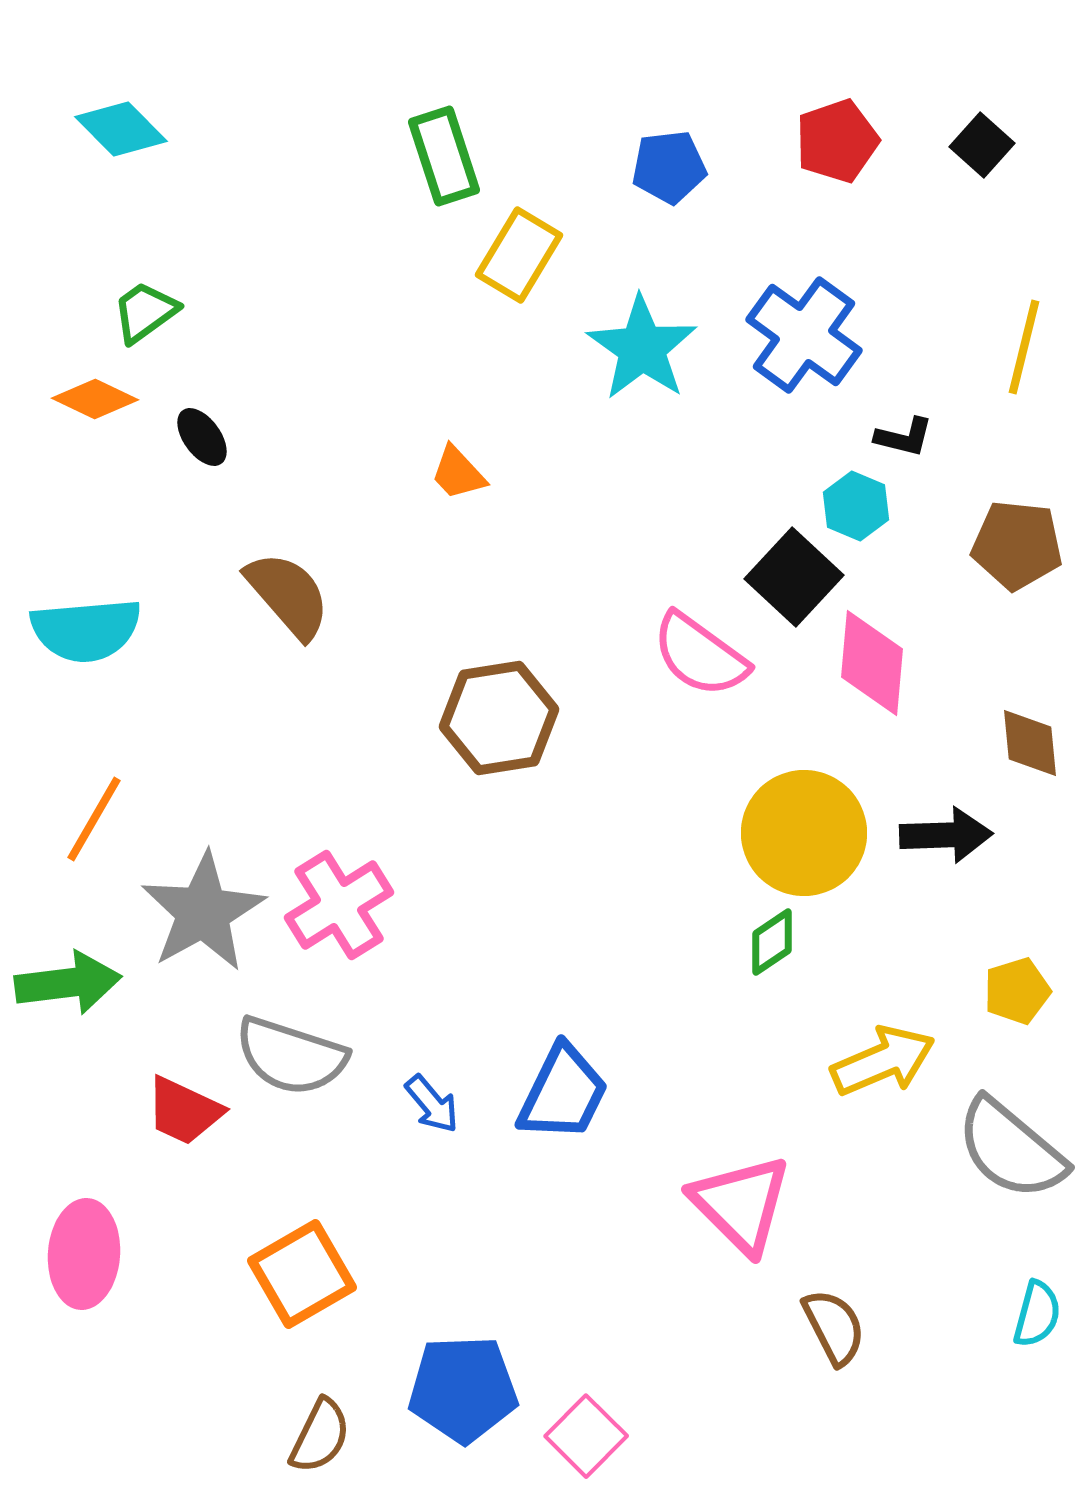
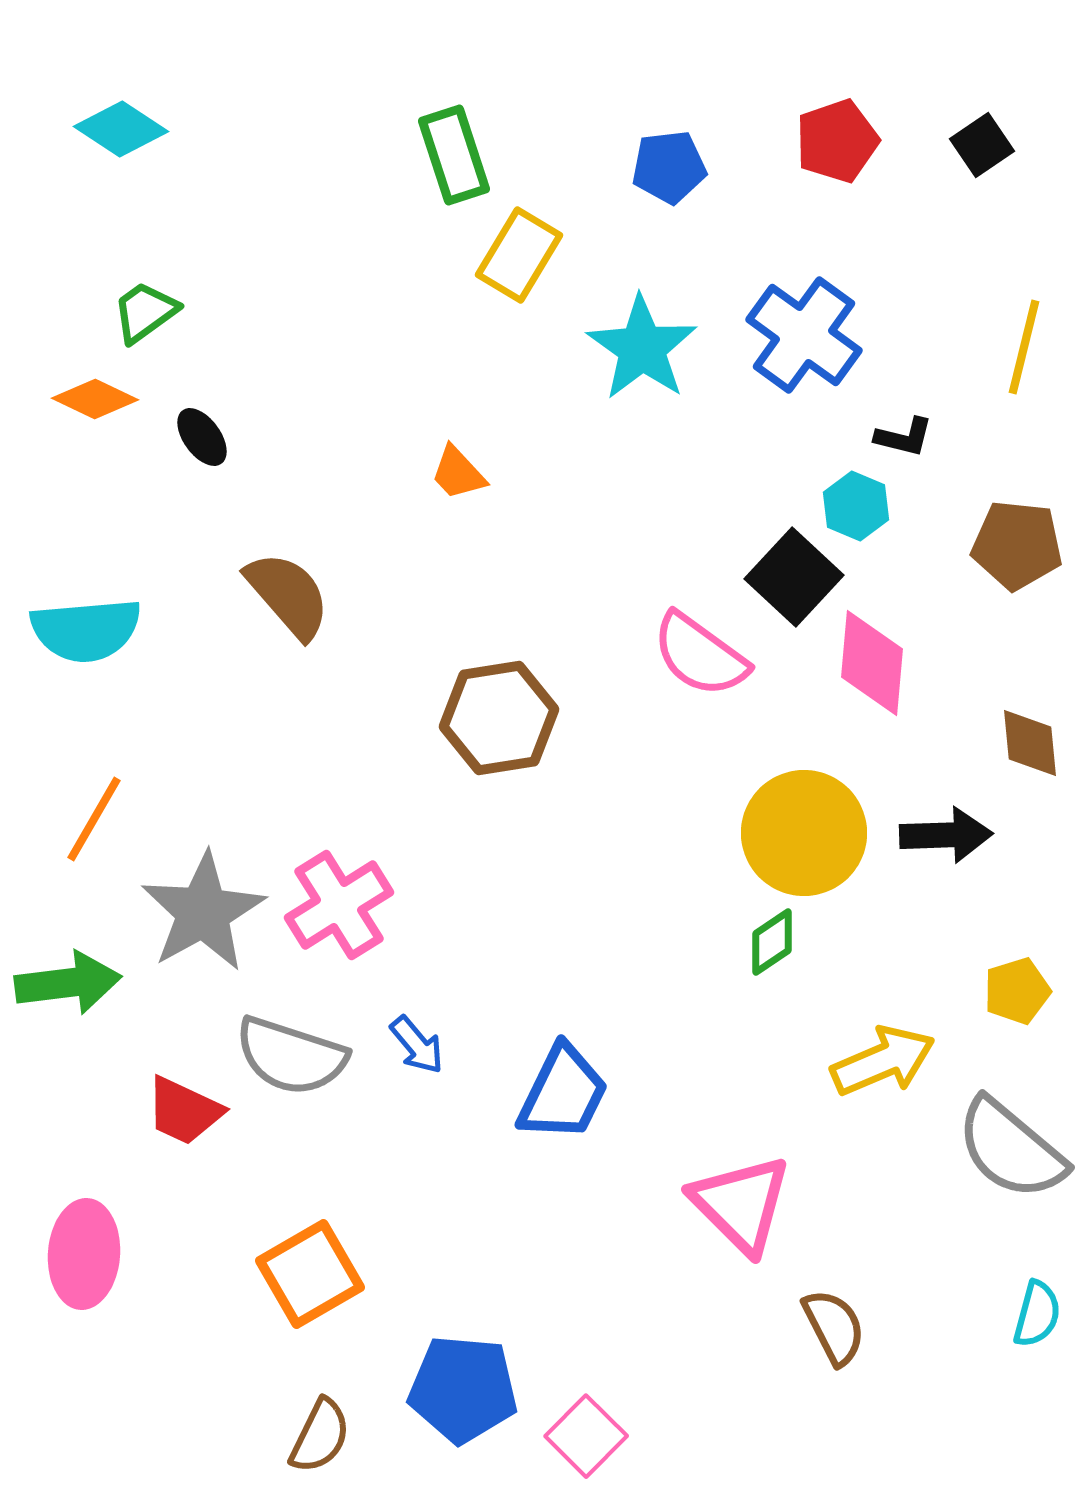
cyan diamond at (121, 129): rotated 12 degrees counterclockwise
black square at (982, 145): rotated 14 degrees clockwise
green rectangle at (444, 156): moved 10 px right, 1 px up
blue arrow at (432, 1104): moved 15 px left, 59 px up
orange square at (302, 1274): moved 8 px right
blue pentagon at (463, 1389): rotated 7 degrees clockwise
